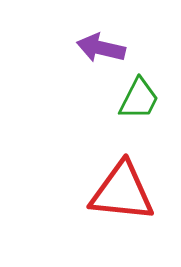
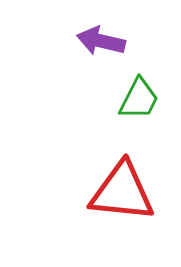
purple arrow: moved 7 px up
